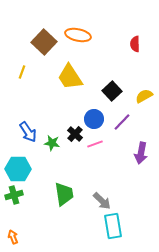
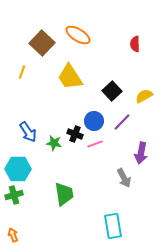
orange ellipse: rotated 20 degrees clockwise
brown square: moved 2 px left, 1 px down
blue circle: moved 2 px down
black cross: rotated 21 degrees counterclockwise
green star: moved 2 px right
gray arrow: moved 22 px right, 23 px up; rotated 18 degrees clockwise
orange arrow: moved 2 px up
